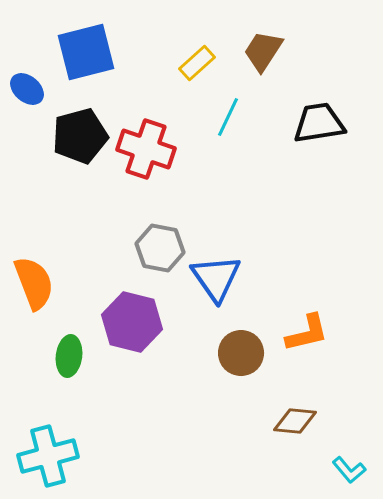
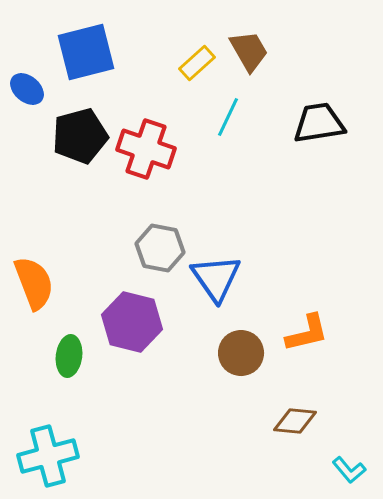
brown trapezoid: moved 14 px left; rotated 117 degrees clockwise
